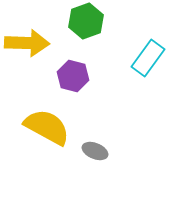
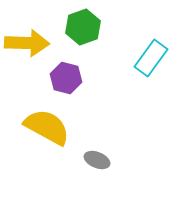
green hexagon: moved 3 px left, 6 px down
cyan rectangle: moved 3 px right
purple hexagon: moved 7 px left, 2 px down
gray ellipse: moved 2 px right, 9 px down
